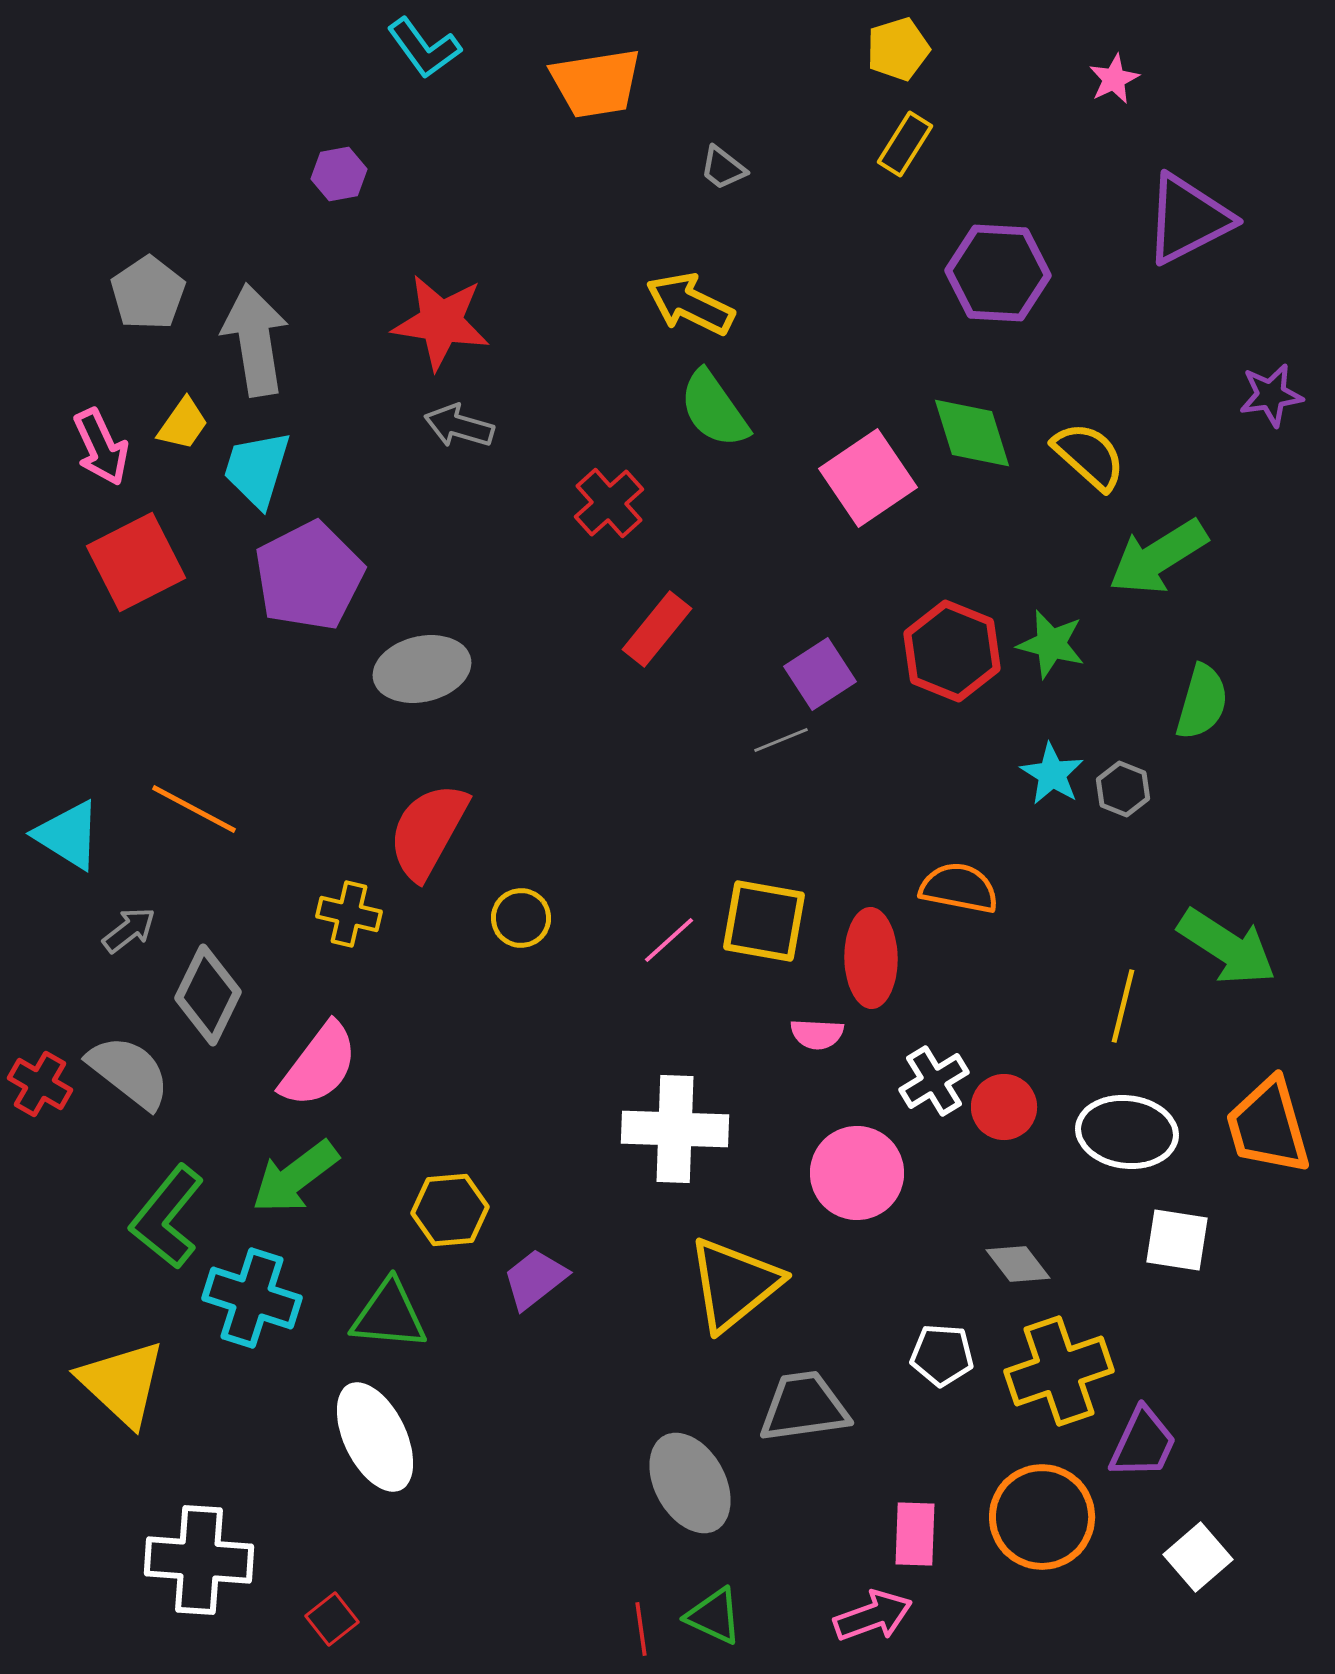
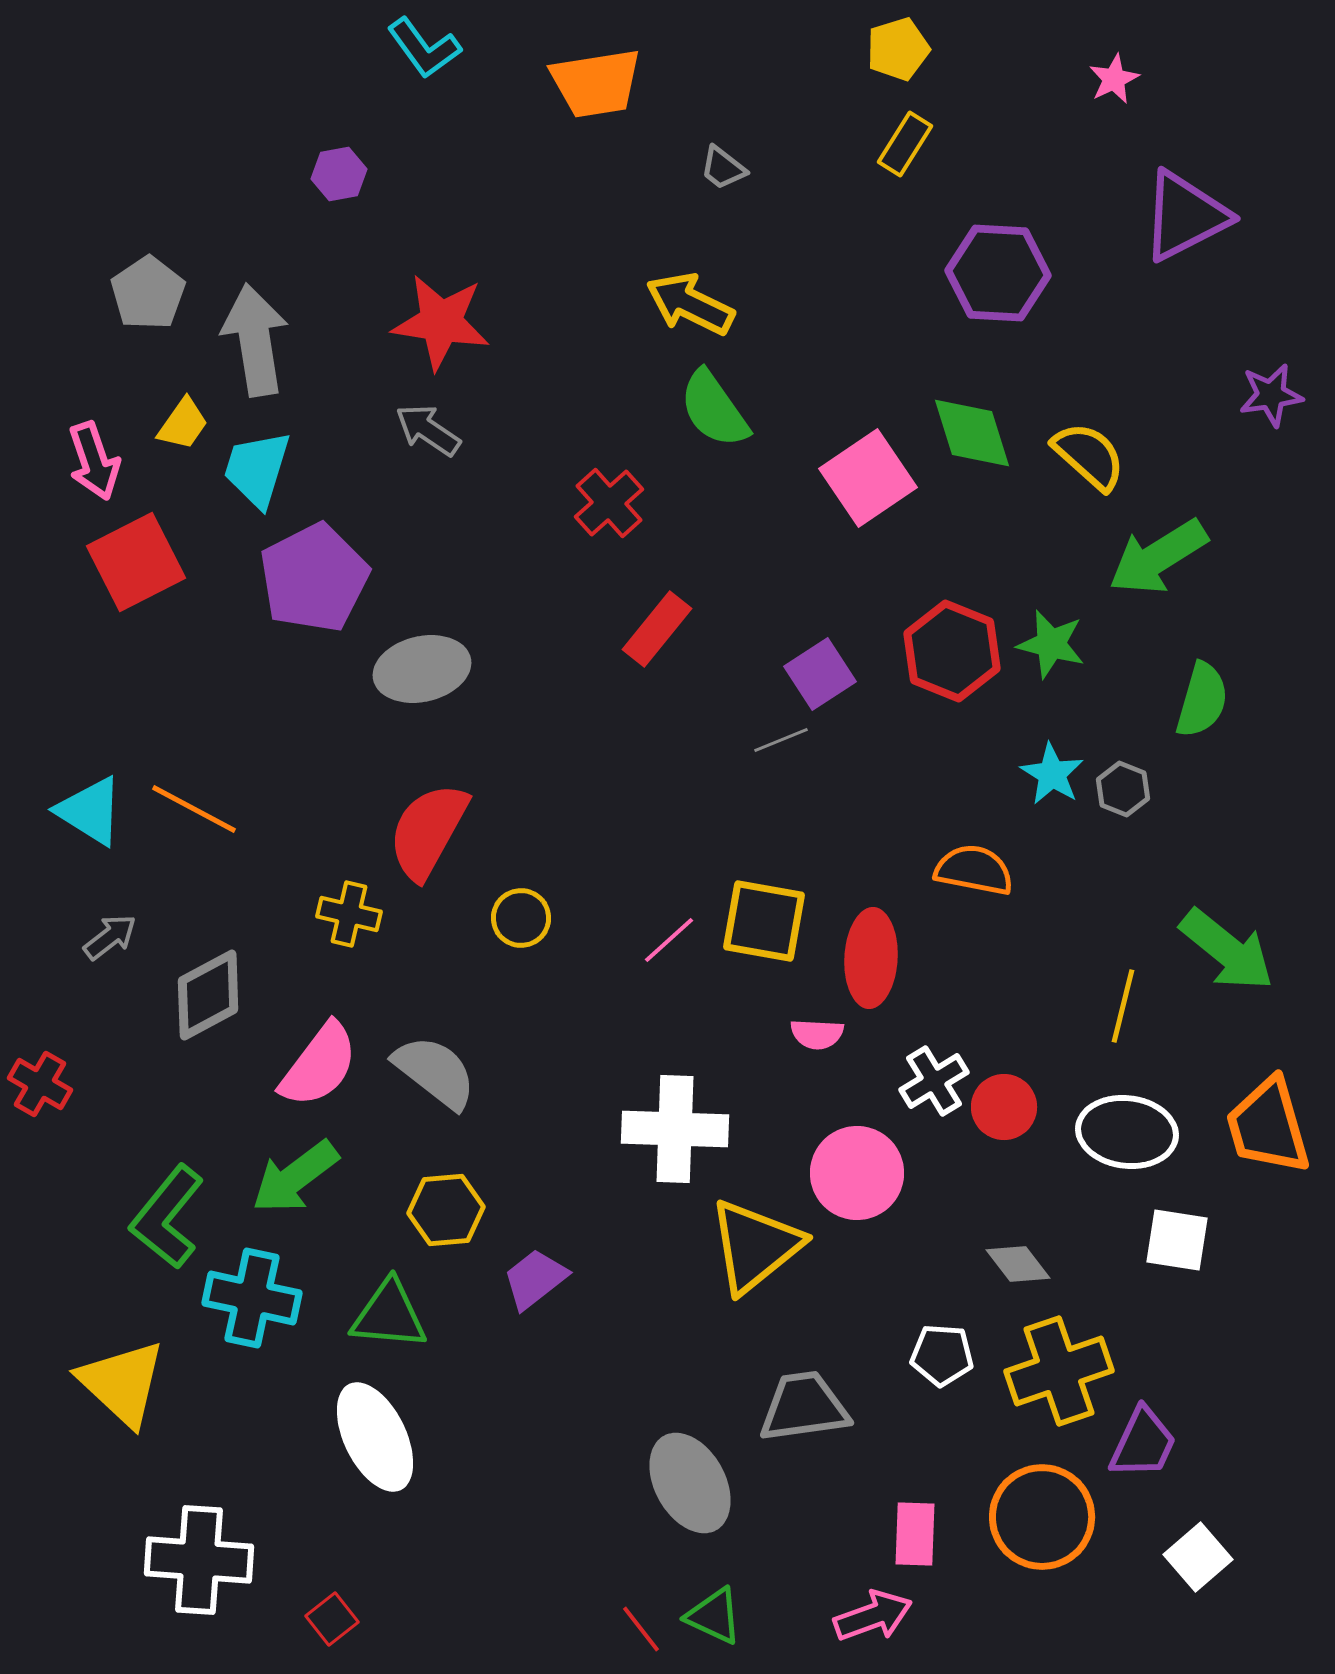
purple triangle at (1188, 219): moved 3 px left, 3 px up
gray arrow at (459, 426): moved 31 px left, 4 px down; rotated 18 degrees clockwise
pink arrow at (101, 447): moved 7 px left, 14 px down; rotated 6 degrees clockwise
purple pentagon at (309, 576): moved 5 px right, 2 px down
green semicircle at (1202, 702): moved 2 px up
cyan triangle at (68, 835): moved 22 px right, 24 px up
orange semicircle at (959, 888): moved 15 px right, 18 px up
gray arrow at (129, 930): moved 19 px left, 7 px down
green arrow at (1227, 947): moved 3 px down; rotated 6 degrees clockwise
red ellipse at (871, 958): rotated 4 degrees clockwise
gray diamond at (208, 995): rotated 36 degrees clockwise
gray semicircle at (129, 1072): moved 306 px right
yellow hexagon at (450, 1210): moved 4 px left
yellow triangle at (734, 1284): moved 21 px right, 38 px up
cyan cross at (252, 1298): rotated 6 degrees counterclockwise
red line at (641, 1629): rotated 30 degrees counterclockwise
